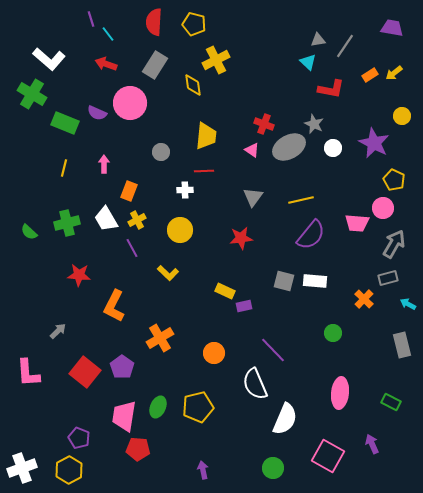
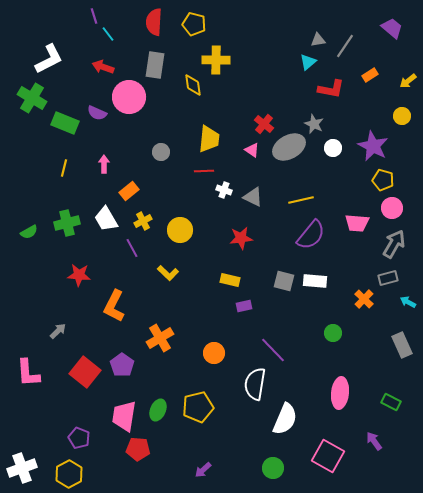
purple line at (91, 19): moved 3 px right, 3 px up
purple trapezoid at (392, 28): rotated 30 degrees clockwise
white L-shape at (49, 59): rotated 68 degrees counterclockwise
yellow cross at (216, 60): rotated 28 degrees clockwise
cyan triangle at (308, 62): rotated 36 degrees clockwise
red arrow at (106, 64): moved 3 px left, 3 px down
gray rectangle at (155, 65): rotated 24 degrees counterclockwise
yellow arrow at (394, 73): moved 14 px right, 8 px down
green cross at (32, 94): moved 4 px down
pink circle at (130, 103): moved 1 px left, 6 px up
red cross at (264, 124): rotated 18 degrees clockwise
yellow trapezoid at (206, 136): moved 3 px right, 3 px down
purple star at (374, 143): moved 1 px left, 3 px down
yellow pentagon at (394, 180): moved 11 px left; rotated 10 degrees counterclockwise
white cross at (185, 190): moved 39 px right; rotated 21 degrees clockwise
orange rectangle at (129, 191): rotated 30 degrees clockwise
gray triangle at (253, 197): rotated 40 degrees counterclockwise
pink circle at (383, 208): moved 9 px right
yellow cross at (137, 220): moved 6 px right, 1 px down
green semicircle at (29, 232): rotated 72 degrees counterclockwise
yellow rectangle at (225, 291): moved 5 px right, 11 px up; rotated 12 degrees counterclockwise
cyan arrow at (408, 304): moved 2 px up
gray rectangle at (402, 345): rotated 10 degrees counterclockwise
purple pentagon at (122, 367): moved 2 px up
white semicircle at (255, 384): rotated 32 degrees clockwise
green ellipse at (158, 407): moved 3 px down
purple arrow at (372, 444): moved 2 px right, 3 px up; rotated 12 degrees counterclockwise
yellow hexagon at (69, 470): moved 4 px down
purple arrow at (203, 470): rotated 120 degrees counterclockwise
